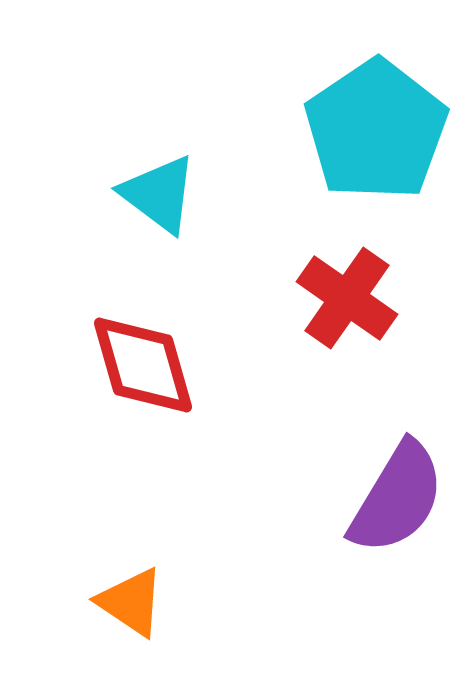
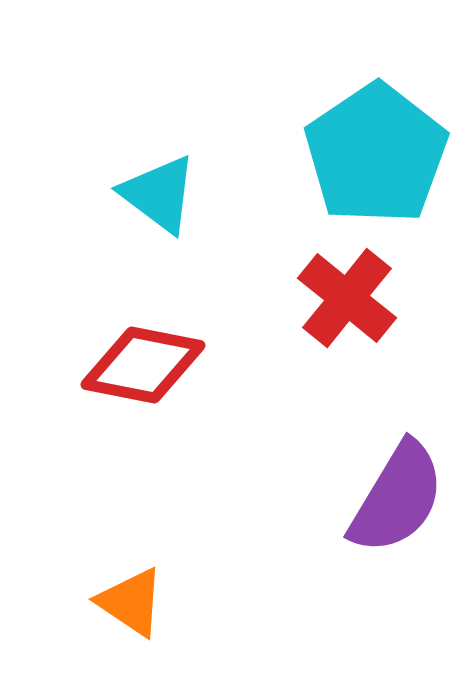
cyan pentagon: moved 24 px down
red cross: rotated 4 degrees clockwise
red diamond: rotated 63 degrees counterclockwise
